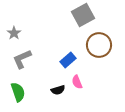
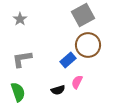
gray star: moved 6 px right, 14 px up
brown circle: moved 11 px left
gray L-shape: rotated 15 degrees clockwise
pink semicircle: rotated 48 degrees clockwise
